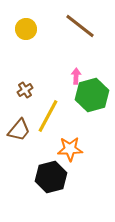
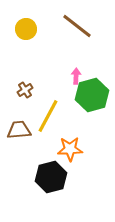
brown line: moved 3 px left
brown trapezoid: rotated 135 degrees counterclockwise
